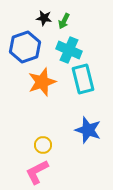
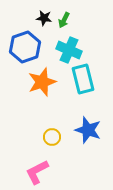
green arrow: moved 1 px up
yellow circle: moved 9 px right, 8 px up
